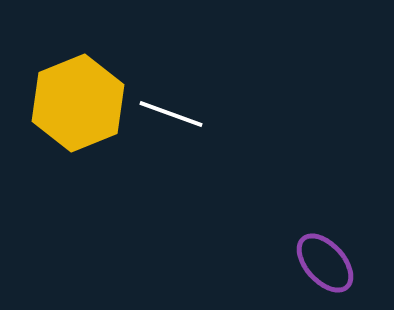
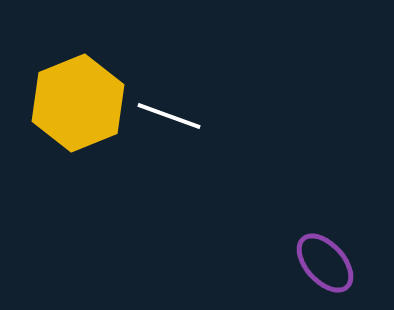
white line: moved 2 px left, 2 px down
